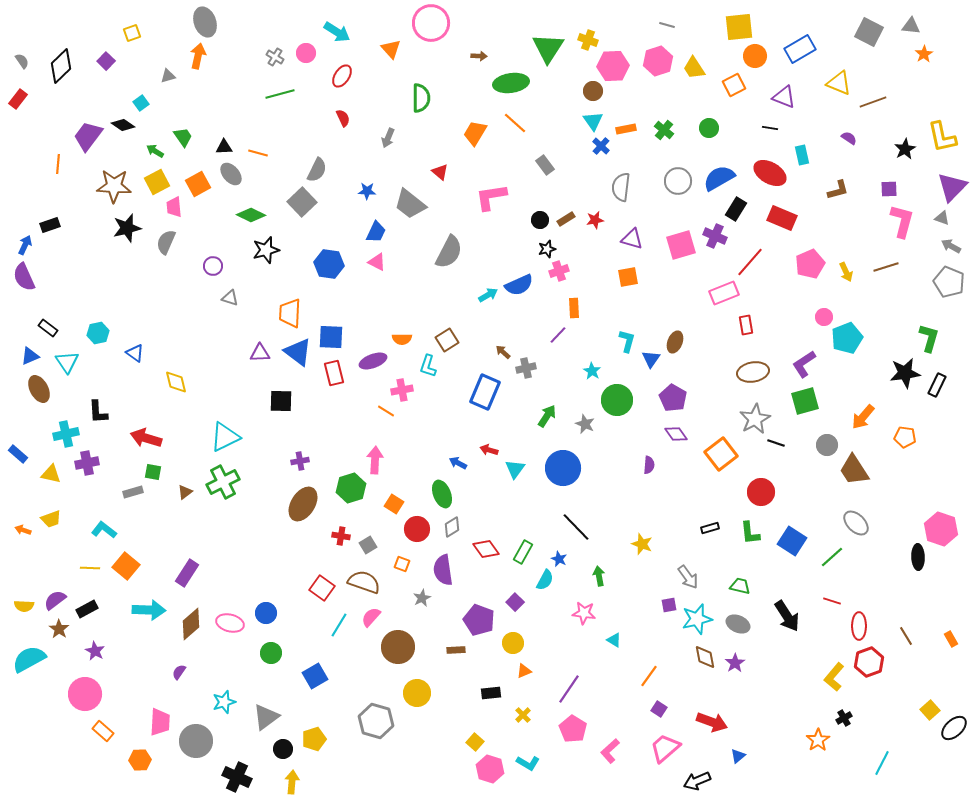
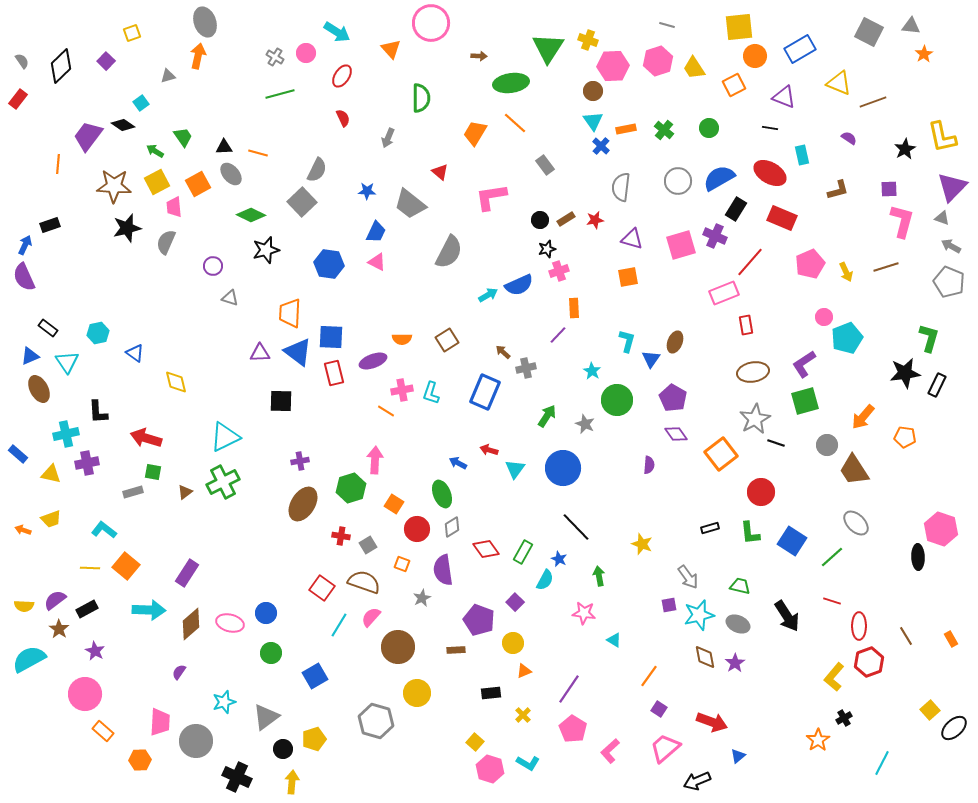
cyan L-shape at (428, 366): moved 3 px right, 27 px down
cyan star at (697, 619): moved 2 px right, 4 px up
